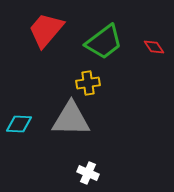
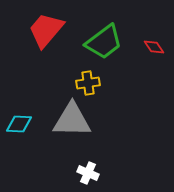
gray triangle: moved 1 px right, 1 px down
